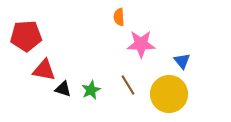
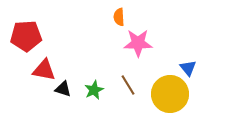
pink star: moved 3 px left, 1 px up
blue triangle: moved 6 px right, 7 px down
green star: moved 3 px right
yellow circle: moved 1 px right
